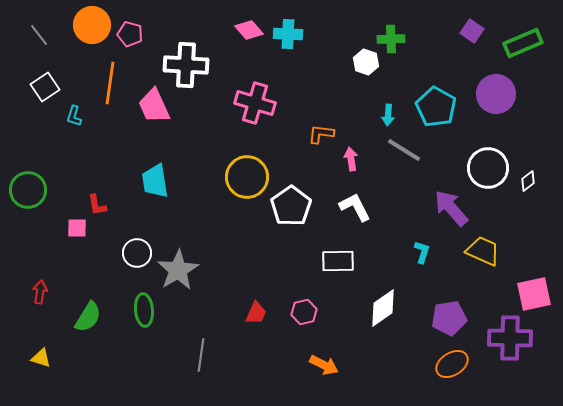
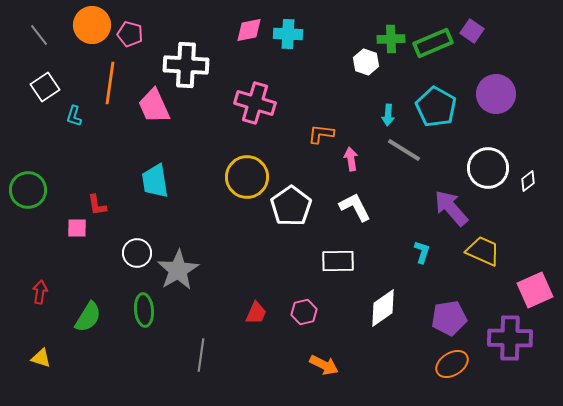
pink diamond at (249, 30): rotated 60 degrees counterclockwise
green rectangle at (523, 43): moved 90 px left
pink square at (534, 294): moved 1 px right, 4 px up; rotated 12 degrees counterclockwise
